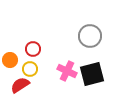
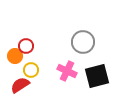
gray circle: moved 7 px left, 6 px down
red circle: moved 7 px left, 3 px up
orange circle: moved 5 px right, 4 px up
yellow circle: moved 1 px right, 1 px down
black square: moved 5 px right, 2 px down
